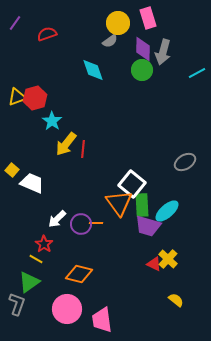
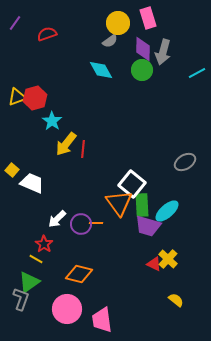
cyan diamond: moved 8 px right; rotated 10 degrees counterclockwise
gray L-shape: moved 4 px right, 5 px up
